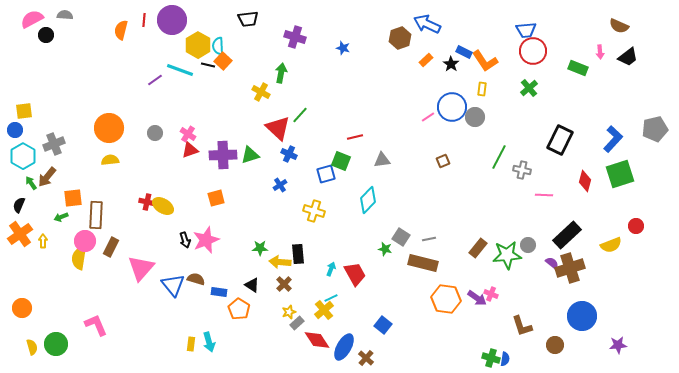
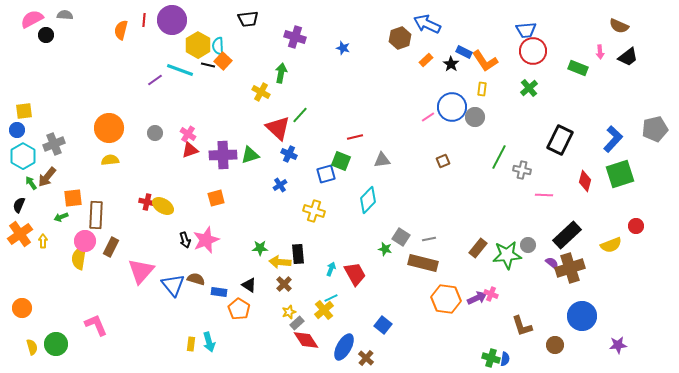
blue circle at (15, 130): moved 2 px right
pink triangle at (141, 268): moved 3 px down
black triangle at (252, 285): moved 3 px left
purple arrow at (477, 298): rotated 60 degrees counterclockwise
red diamond at (317, 340): moved 11 px left
